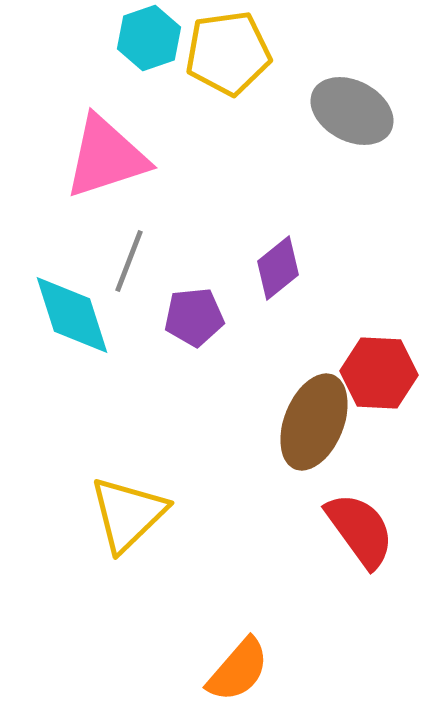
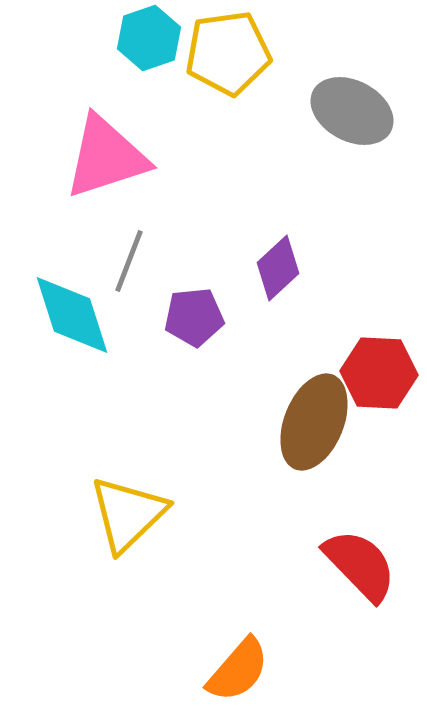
purple diamond: rotated 4 degrees counterclockwise
red semicircle: moved 35 px down; rotated 8 degrees counterclockwise
